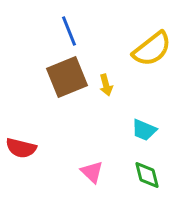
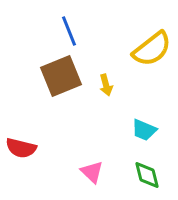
brown square: moved 6 px left, 1 px up
